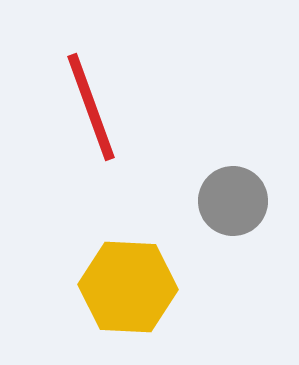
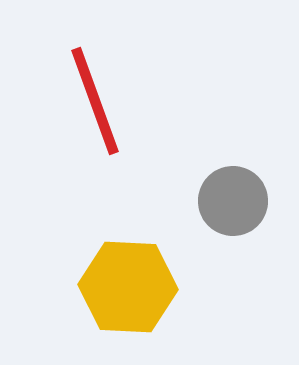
red line: moved 4 px right, 6 px up
